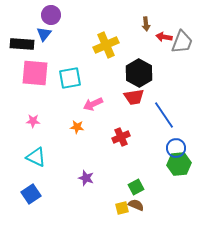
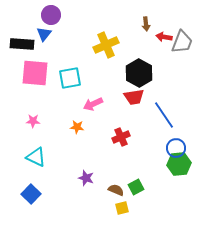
blue square: rotated 12 degrees counterclockwise
brown semicircle: moved 20 px left, 15 px up
